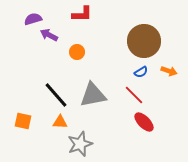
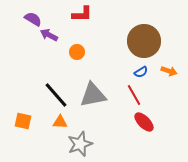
purple semicircle: rotated 48 degrees clockwise
red line: rotated 15 degrees clockwise
